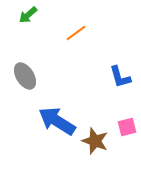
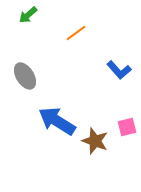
blue L-shape: moved 1 px left, 7 px up; rotated 25 degrees counterclockwise
